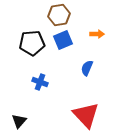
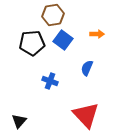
brown hexagon: moved 6 px left
blue square: rotated 30 degrees counterclockwise
blue cross: moved 10 px right, 1 px up
